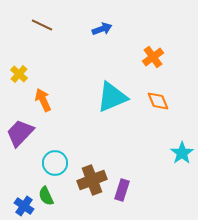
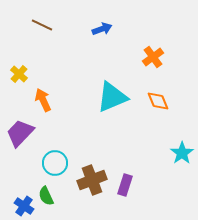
purple rectangle: moved 3 px right, 5 px up
